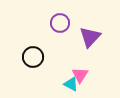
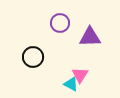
purple triangle: rotated 45 degrees clockwise
